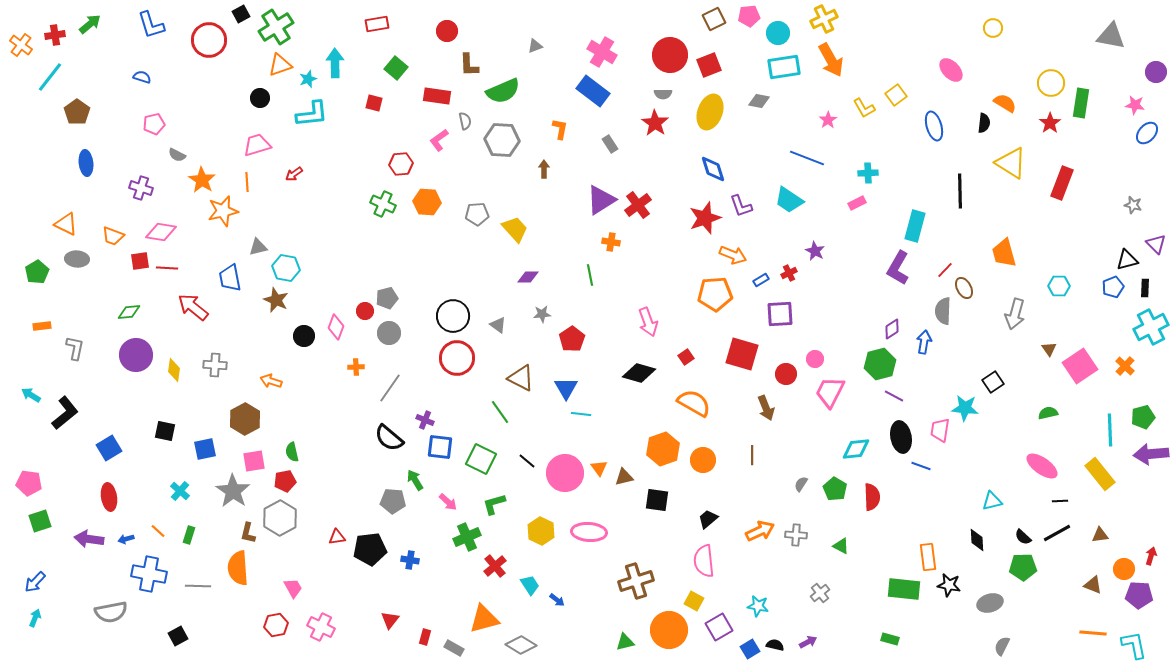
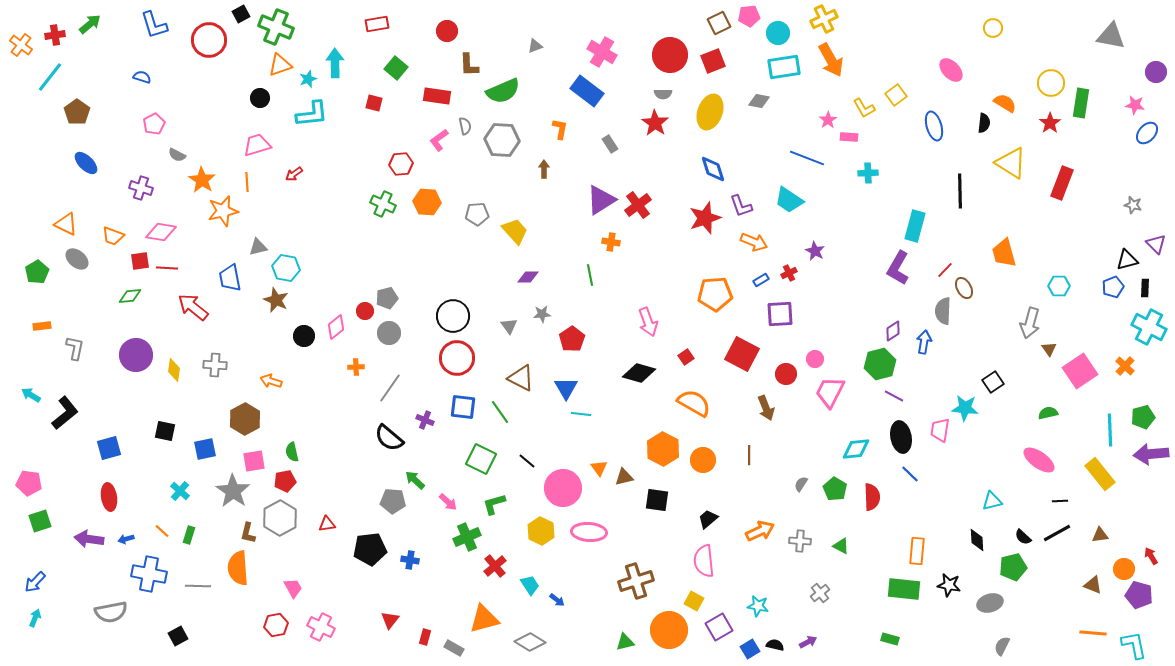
brown square at (714, 19): moved 5 px right, 4 px down
blue L-shape at (151, 25): moved 3 px right
green cross at (276, 27): rotated 36 degrees counterclockwise
red square at (709, 65): moved 4 px right, 4 px up
blue rectangle at (593, 91): moved 6 px left
gray semicircle at (465, 121): moved 5 px down
pink pentagon at (154, 124): rotated 15 degrees counterclockwise
blue ellipse at (86, 163): rotated 40 degrees counterclockwise
pink rectangle at (857, 203): moved 8 px left, 66 px up; rotated 30 degrees clockwise
yellow trapezoid at (515, 229): moved 2 px down
orange arrow at (733, 255): moved 21 px right, 13 px up
gray ellipse at (77, 259): rotated 35 degrees clockwise
green diamond at (129, 312): moved 1 px right, 16 px up
gray arrow at (1015, 314): moved 15 px right, 9 px down
gray triangle at (498, 325): moved 11 px right, 1 px down; rotated 18 degrees clockwise
pink diamond at (336, 327): rotated 30 degrees clockwise
cyan cross at (1151, 327): moved 2 px left; rotated 36 degrees counterclockwise
purple diamond at (892, 329): moved 1 px right, 2 px down
red square at (742, 354): rotated 12 degrees clockwise
pink square at (1080, 366): moved 5 px down
blue square at (440, 447): moved 23 px right, 40 px up
blue square at (109, 448): rotated 15 degrees clockwise
orange hexagon at (663, 449): rotated 12 degrees counterclockwise
brown line at (752, 455): moved 3 px left
blue line at (921, 466): moved 11 px left, 8 px down; rotated 24 degrees clockwise
pink ellipse at (1042, 466): moved 3 px left, 6 px up
pink circle at (565, 473): moved 2 px left, 15 px down
green arrow at (415, 480): rotated 15 degrees counterclockwise
orange line at (158, 531): moved 4 px right
gray cross at (796, 535): moved 4 px right, 6 px down
red triangle at (337, 537): moved 10 px left, 13 px up
red arrow at (1151, 556): rotated 48 degrees counterclockwise
orange rectangle at (928, 557): moved 11 px left, 6 px up; rotated 12 degrees clockwise
green pentagon at (1023, 567): moved 10 px left; rotated 12 degrees counterclockwise
purple pentagon at (1139, 595): rotated 12 degrees clockwise
gray diamond at (521, 645): moved 9 px right, 3 px up
